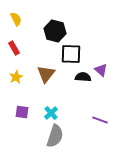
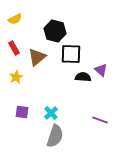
yellow semicircle: moved 1 px left; rotated 88 degrees clockwise
brown triangle: moved 9 px left, 17 px up; rotated 12 degrees clockwise
